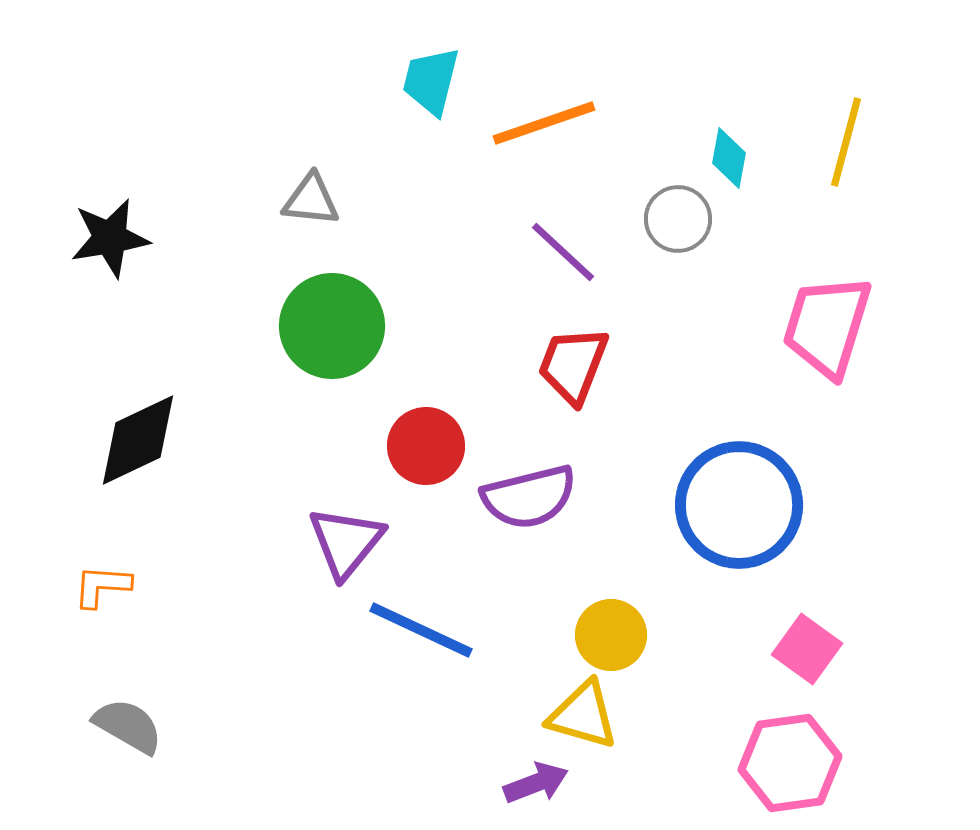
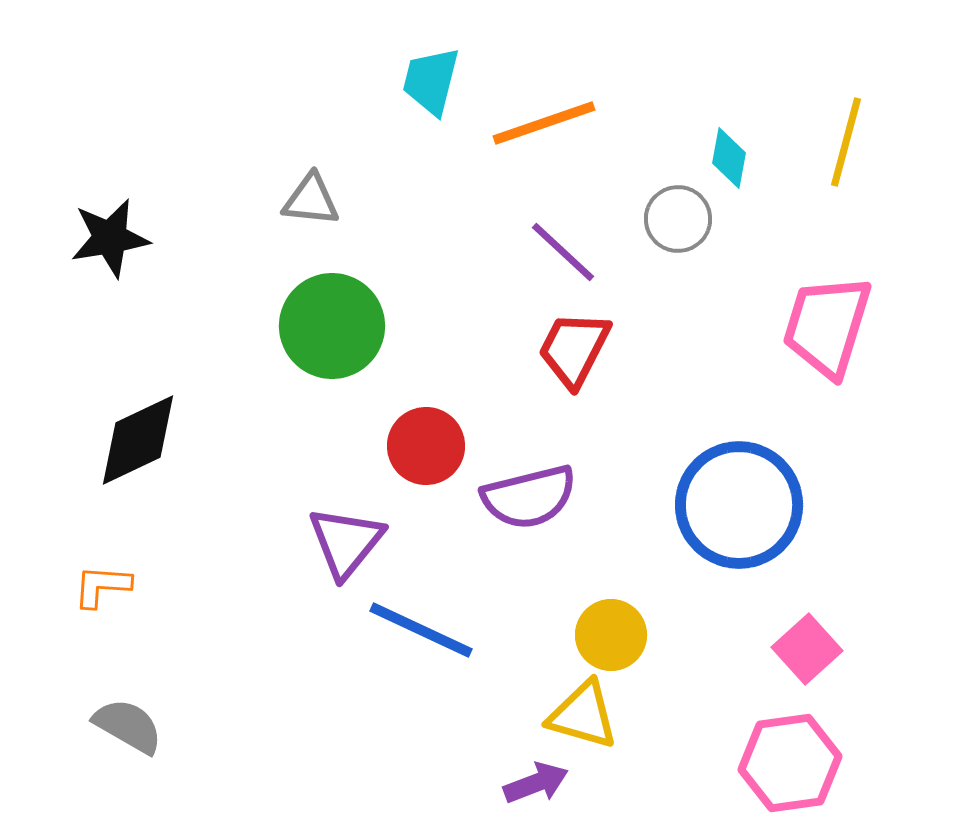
red trapezoid: moved 1 px right, 16 px up; rotated 6 degrees clockwise
pink square: rotated 12 degrees clockwise
